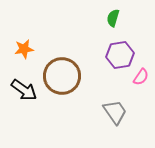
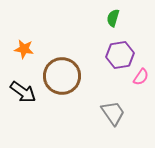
orange star: rotated 18 degrees clockwise
black arrow: moved 1 px left, 2 px down
gray trapezoid: moved 2 px left, 1 px down
